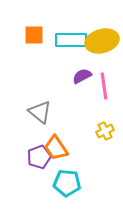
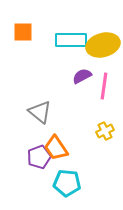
orange square: moved 11 px left, 3 px up
yellow ellipse: moved 1 px right, 4 px down
pink line: rotated 16 degrees clockwise
